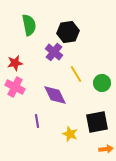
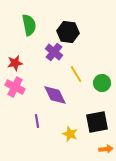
black hexagon: rotated 15 degrees clockwise
